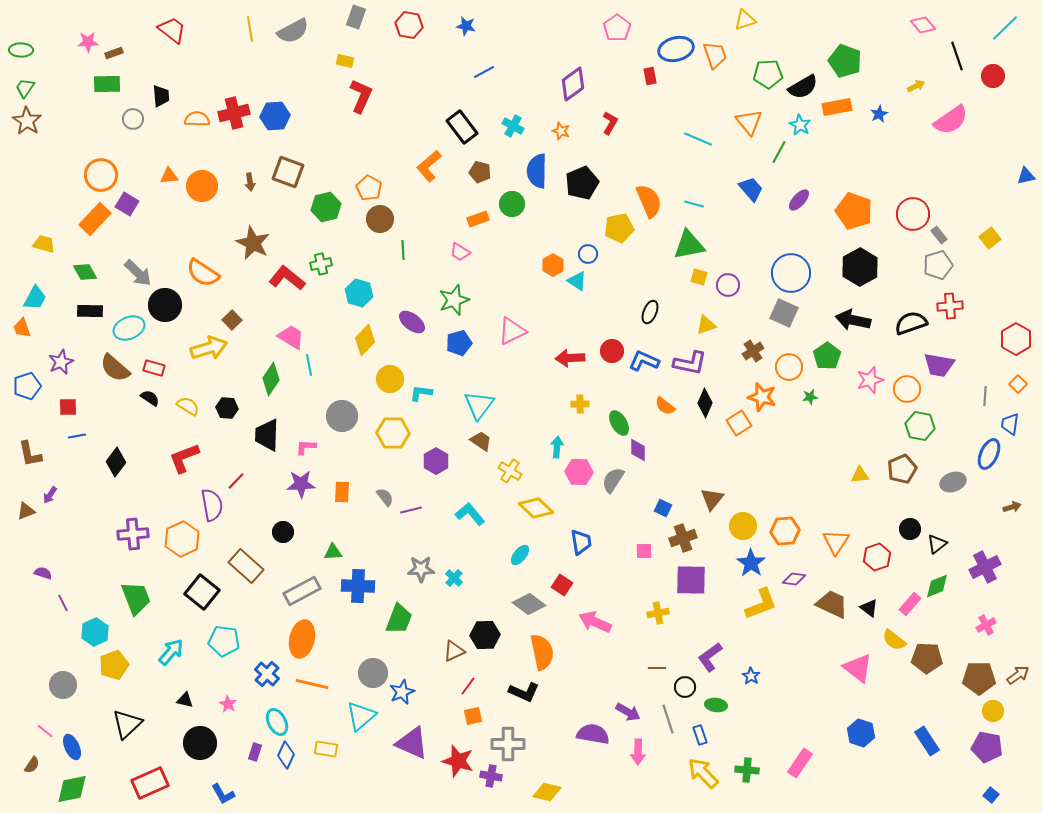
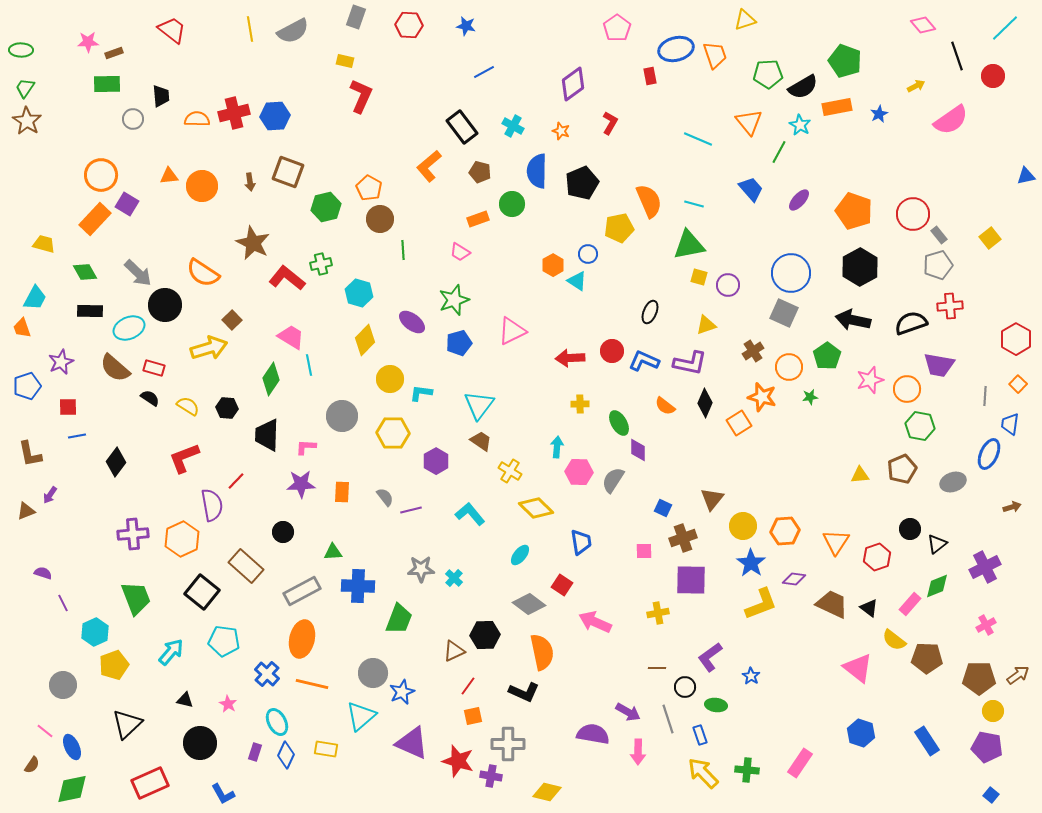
red hexagon at (409, 25): rotated 8 degrees counterclockwise
